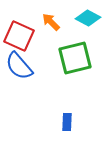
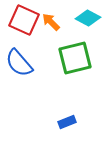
red square: moved 5 px right, 16 px up
blue semicircle: moved 3 px up
blue rectangle: rotated 66 degrees clockwise
